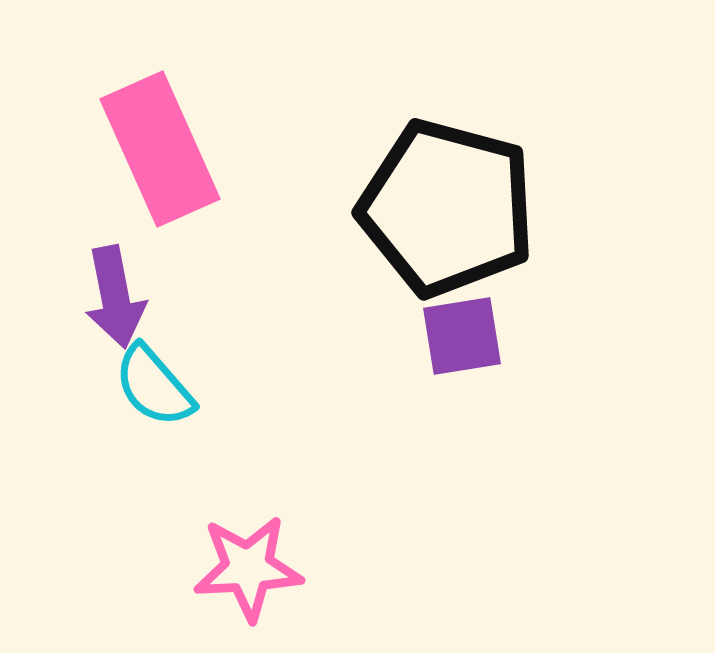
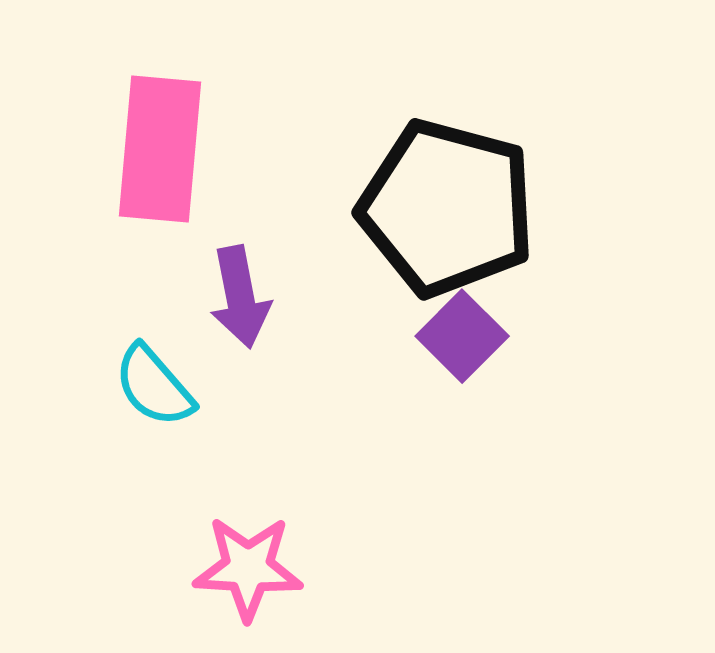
pink rectangle: rotated 29 degrees clockwise
purple arrow: moved 125 px right
purple square: rotated 36 degrees counterclockwise
pink star: rotated 6 degrees clockwise
